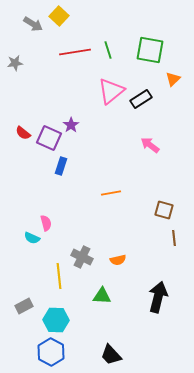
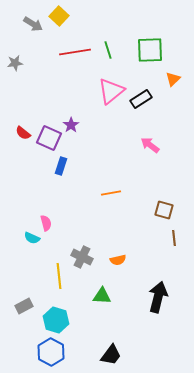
green square: rotated 12 degrees counterclockwise
cyan hexagon: rotated 15 degrees clockwise
black trapezoid: rotated 100 degrees counterclockwise
